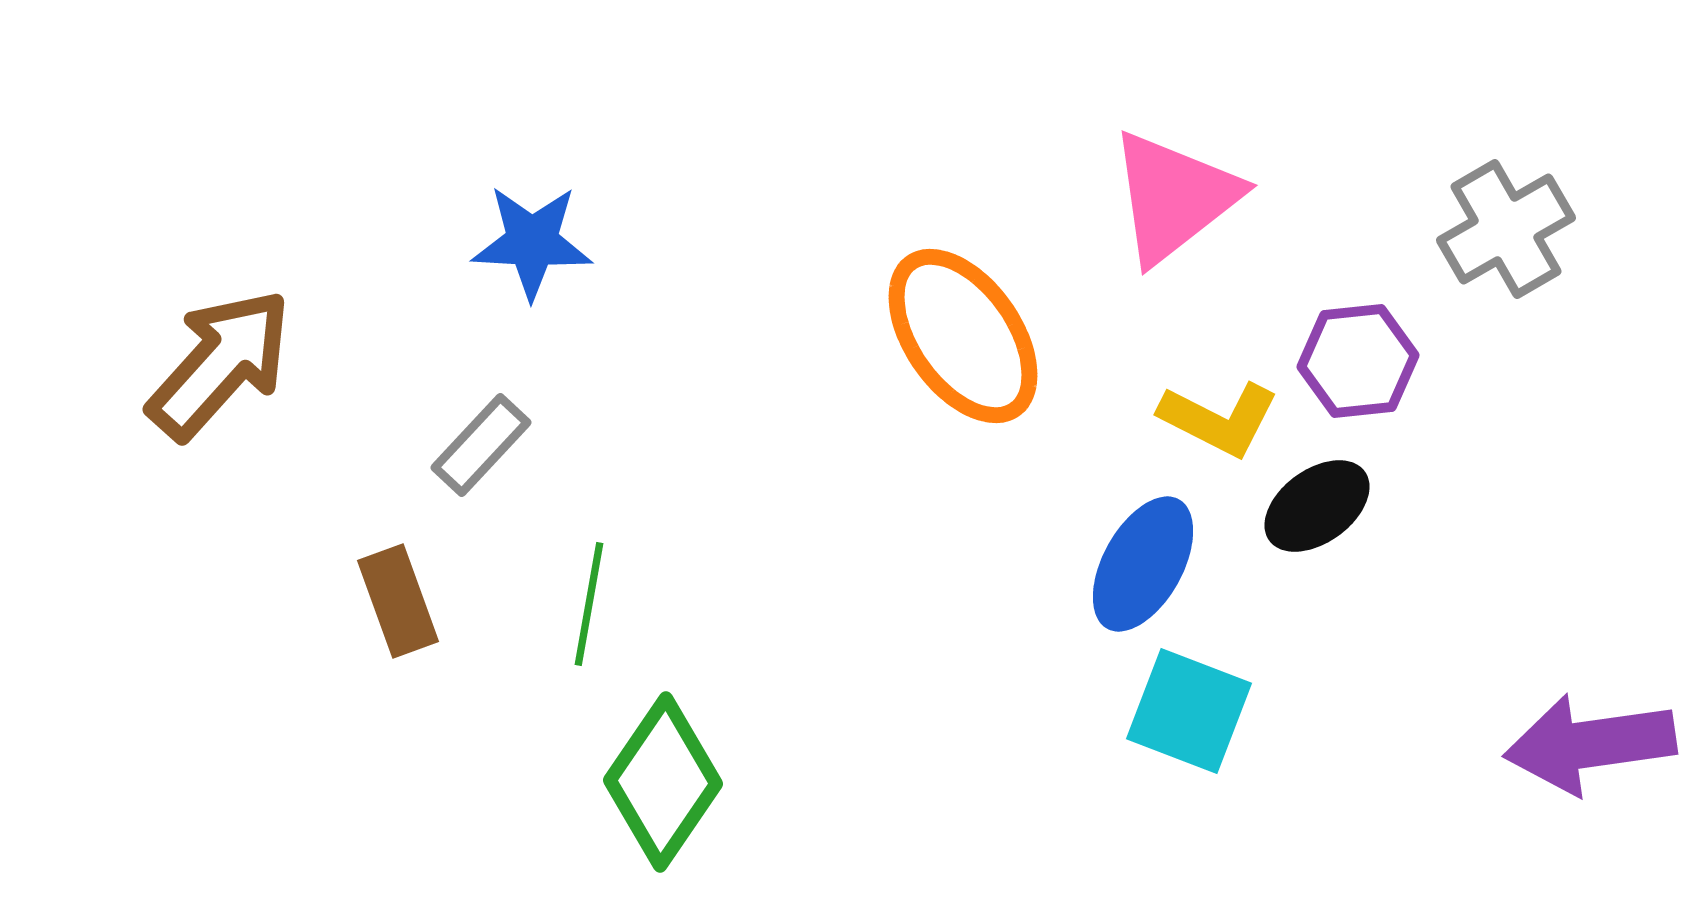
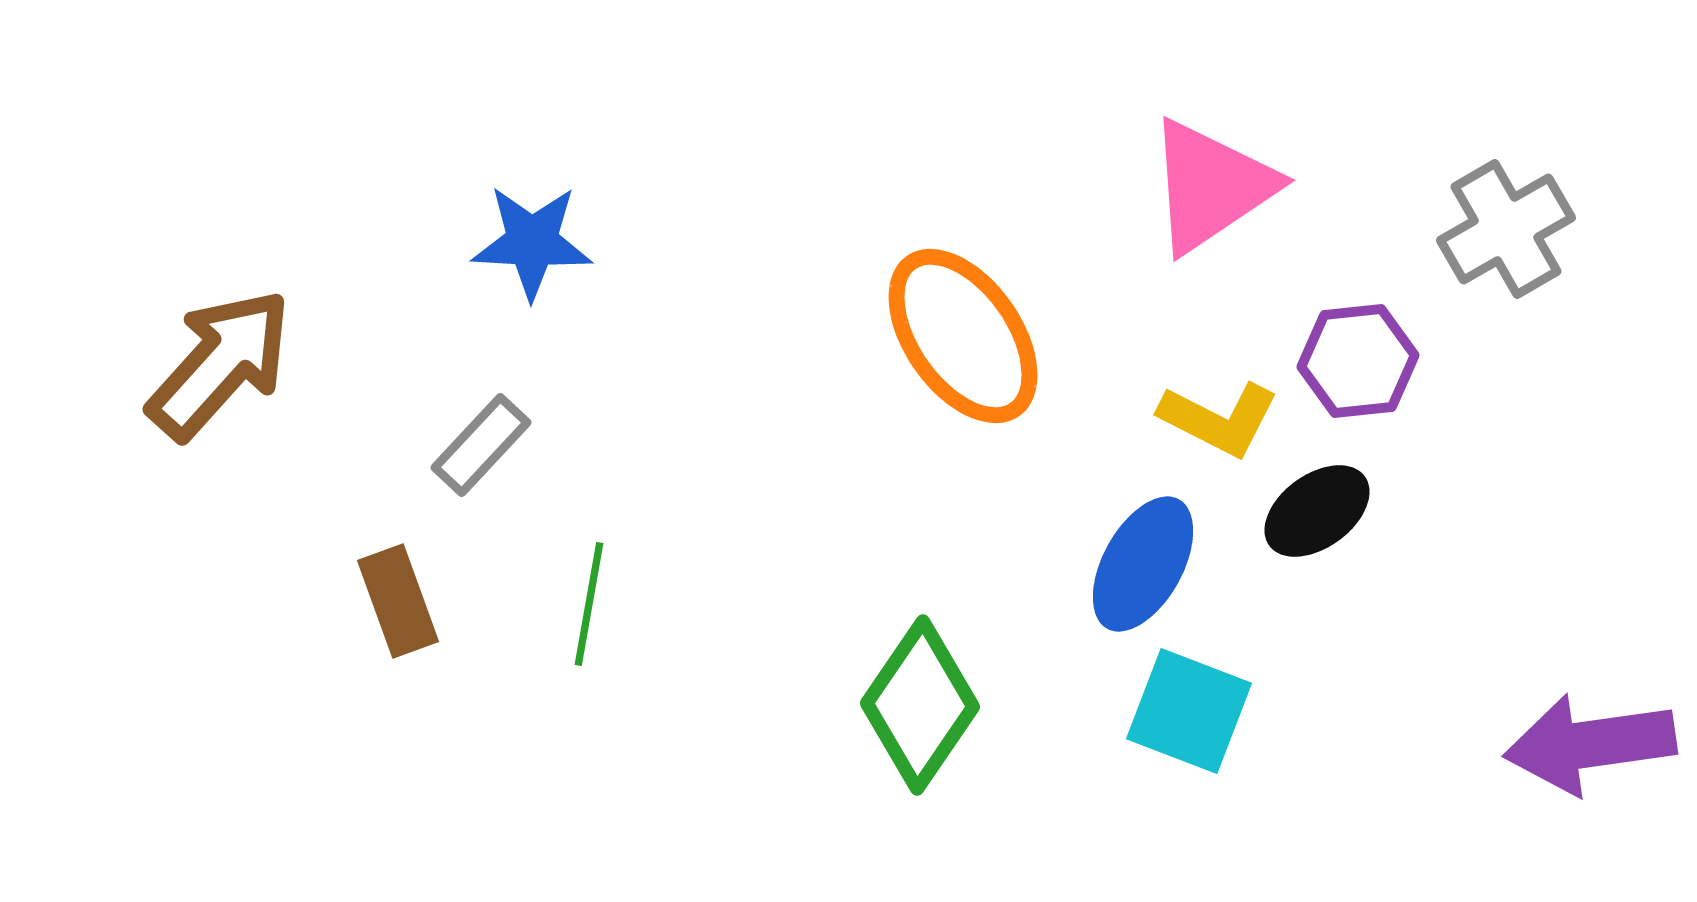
pink triangle: moved 37 px right, 11 px up; rotated 4 degrees clockwise
black ellipse: moved 5 px down
green diamond: moved 257 px right, 77 px up
